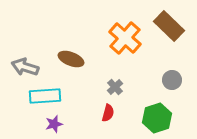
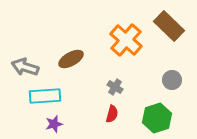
orange cross: moved 1 px right, 2 px down
brown ellipse: rotated 50 degrees counterclockwise
gray cross: rotated 14 degrees counterclockwise
red semicircle: moved 4 px right, 1 px down
